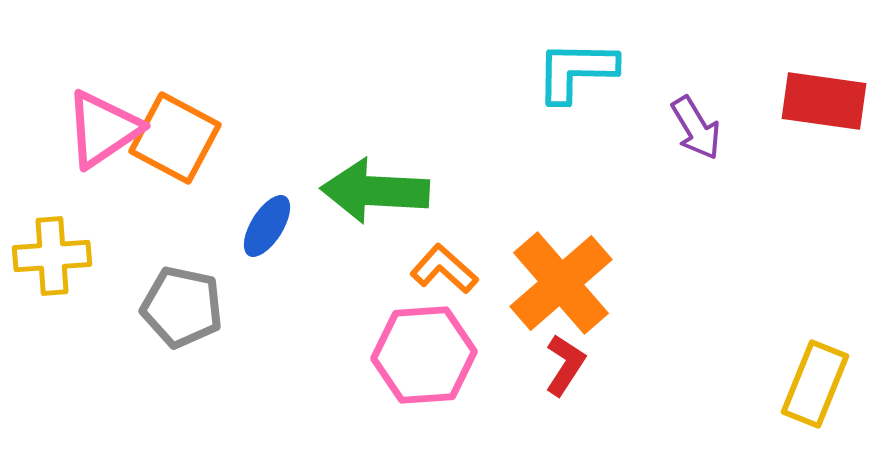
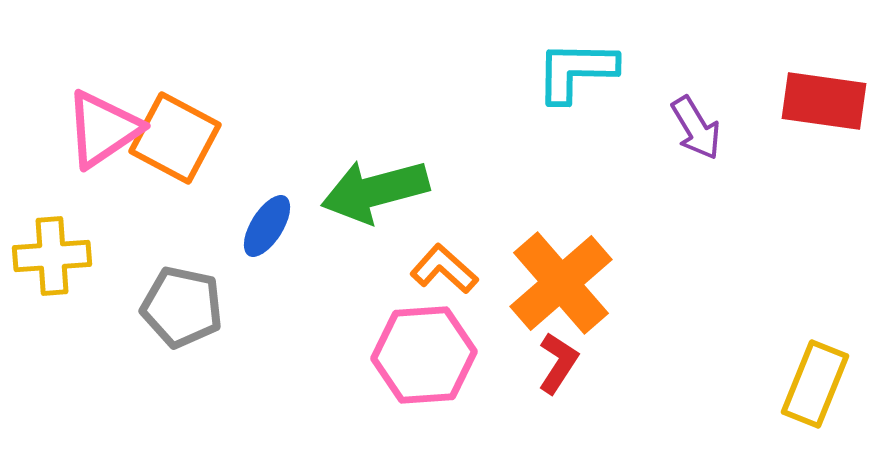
green arrow: rotated 18 degrees counterclockwise
red L-shape: moved 7 px left, 2 px up
